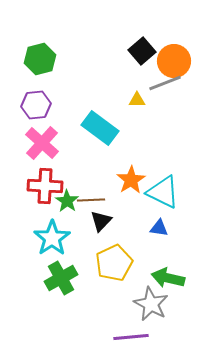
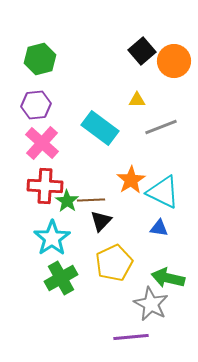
gray line: moved 4 px left, 44 px down
